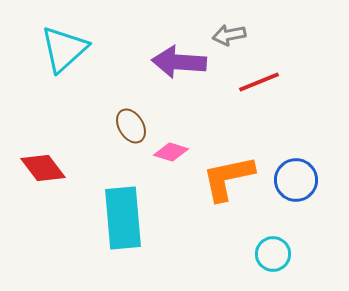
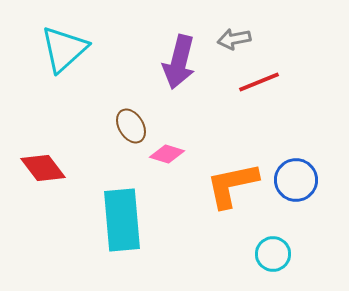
gray arrow: moved 5 px right, 4 px down
purple arrow: rotated 80 degrees counterclockwise
pink diamond: moved 4 px left, 2 px down
orange L-shape: moved 4 px right, 7 px down
cyan rectangle: moved 1 px left, 2 px down
